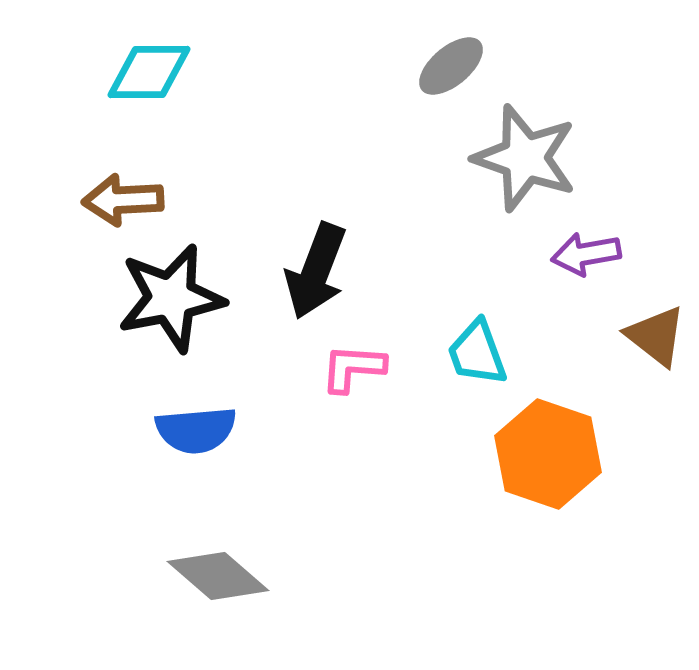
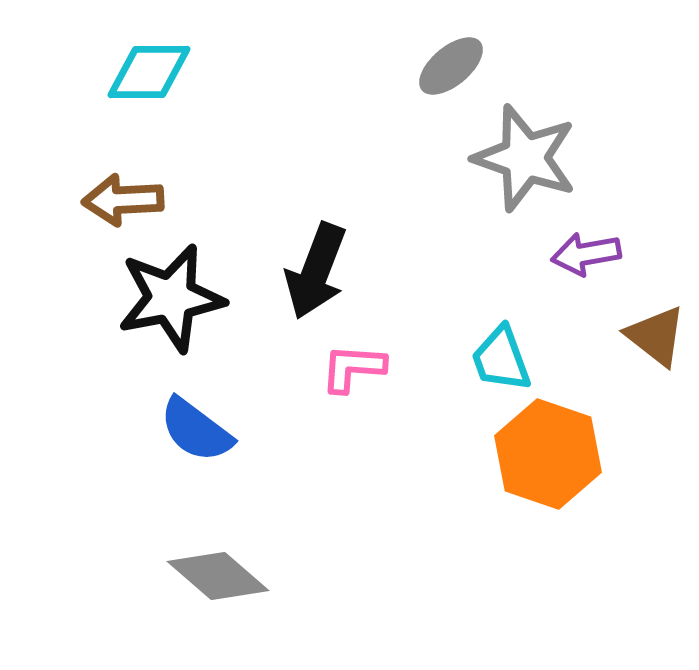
cyan trapezoid: moved 24 px right, 6 px down
blue semicircle: rotated 42 degrees clockwise
